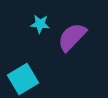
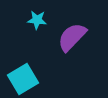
cyan star: moved 3 px left, 4 px up
